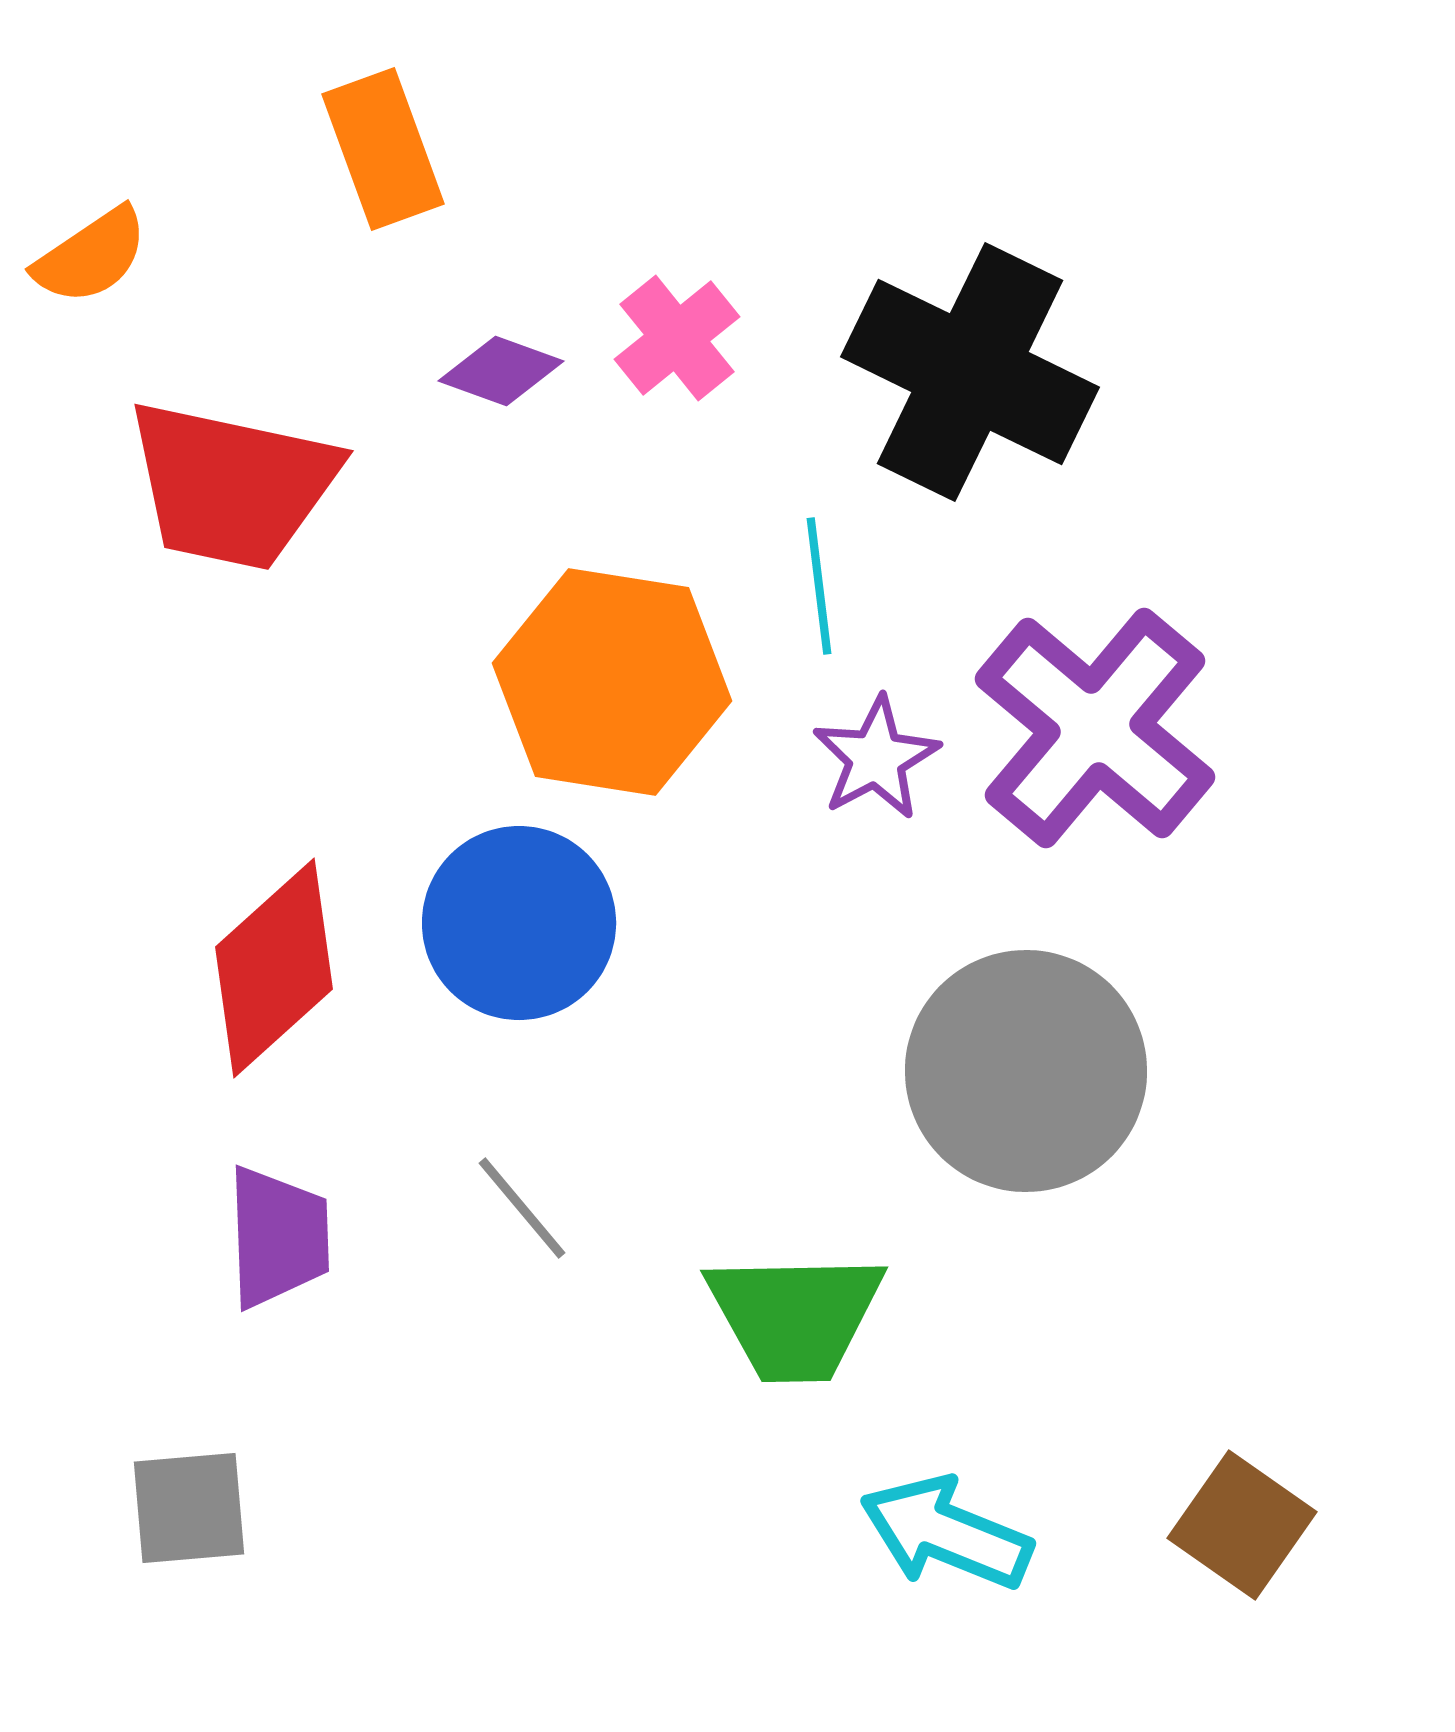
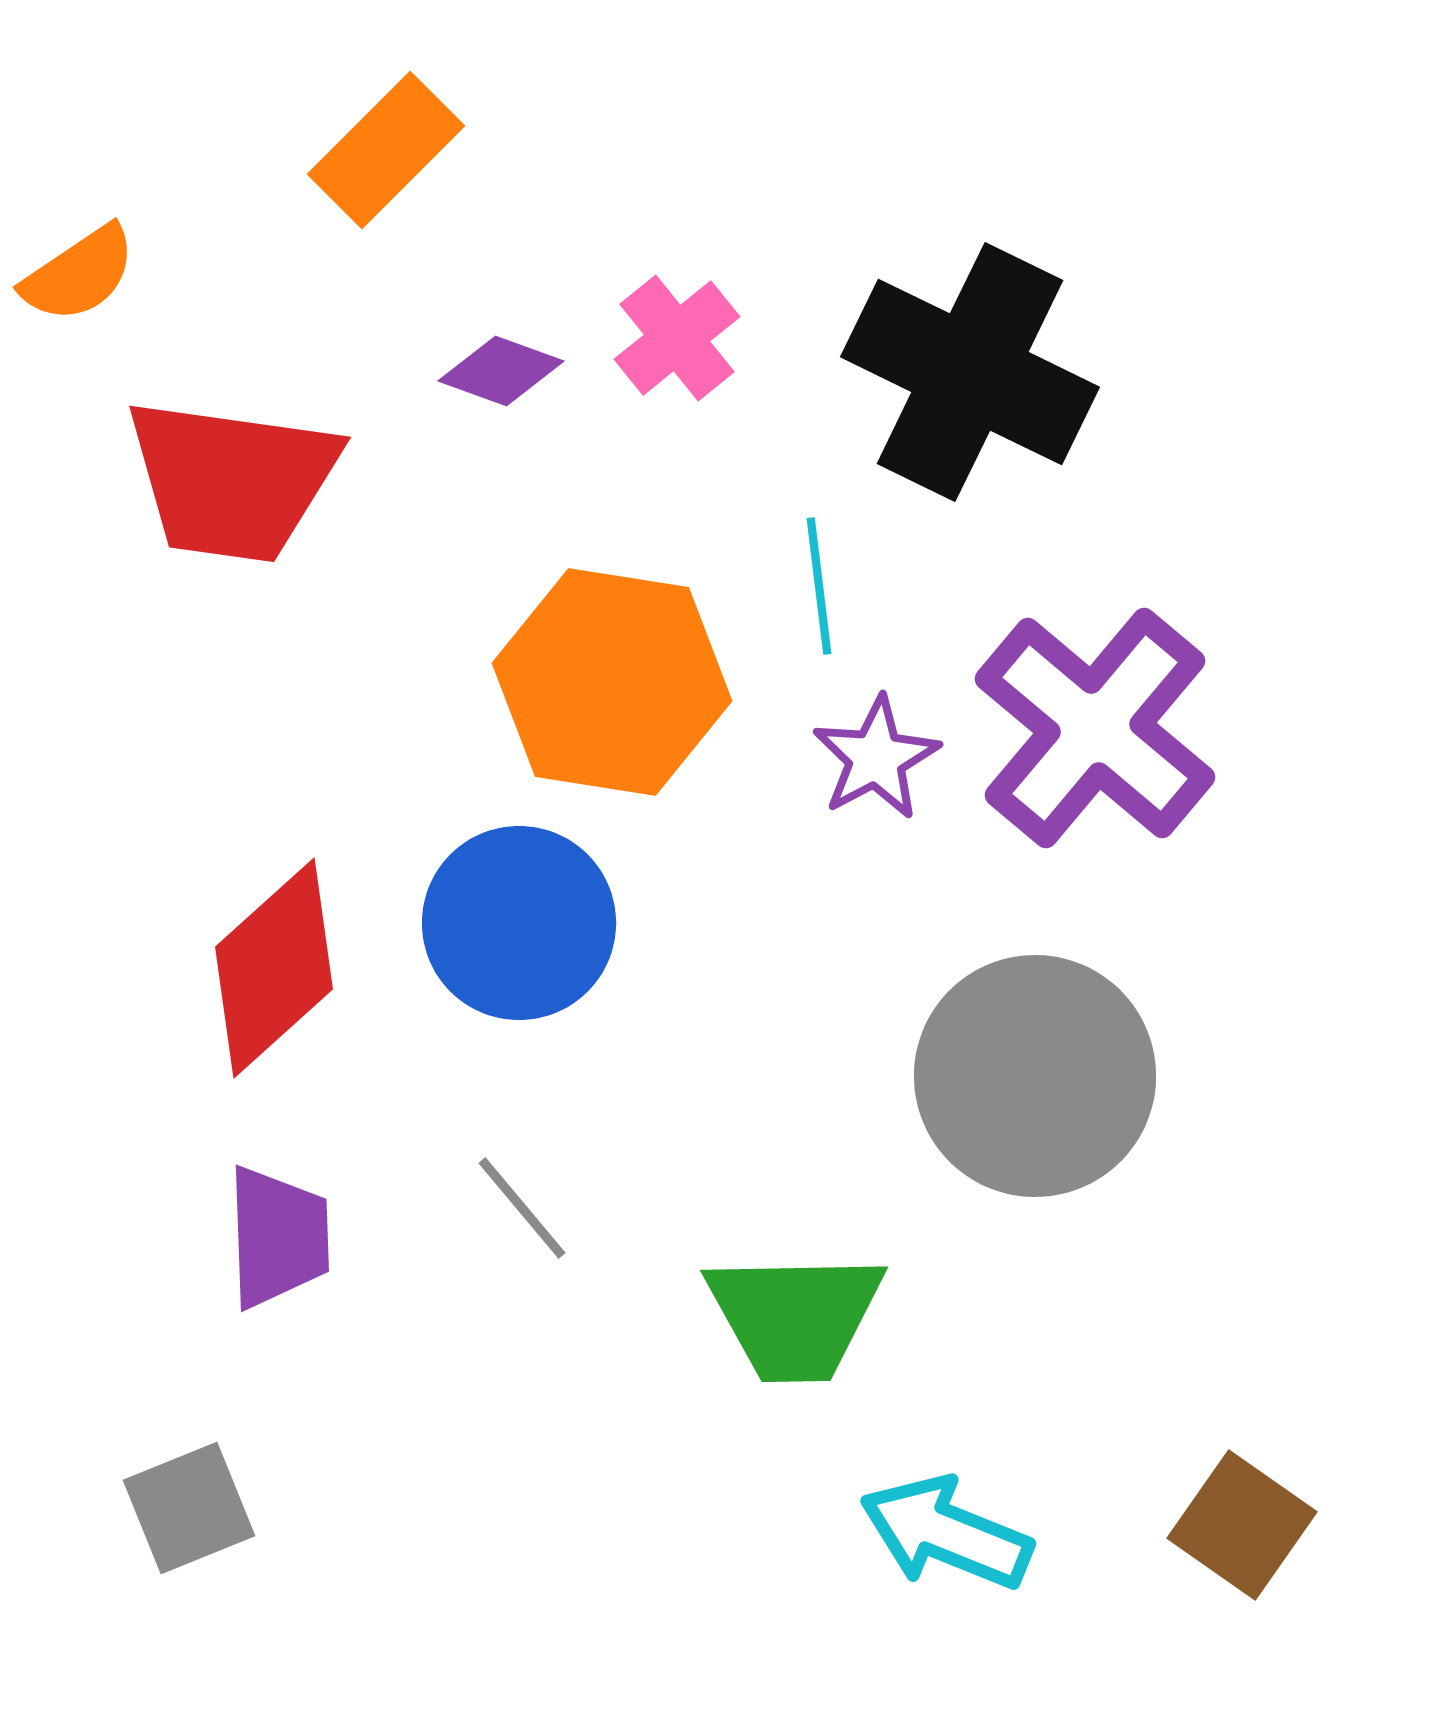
orange rectangle: moved 3 px right, 1 px down; rotated 65 degrees clockwise
orange semicircle: moved 12 px left, 18 px down
red trapezoid: moved 5 px up; rotated 4 degrees counterclockwise
gray circle: moved 9 px right, 5 px down
gray square: rotated 17 degrees counterclockwise
